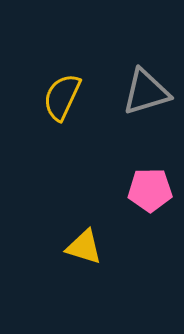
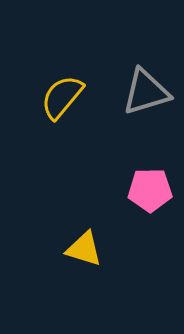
yellow semicircle: rotated 15 degrees clockwise
yellow triangle: moved 2 px down
